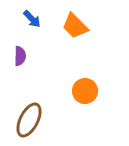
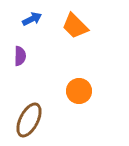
blue arrow: rotated 72 degrees counterclockwise
orange circle: moved 6 px left
